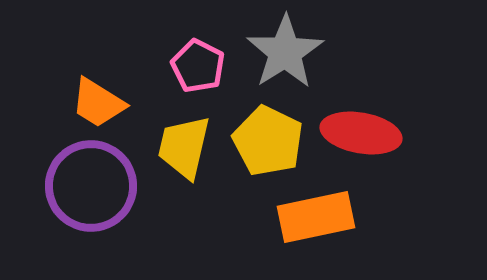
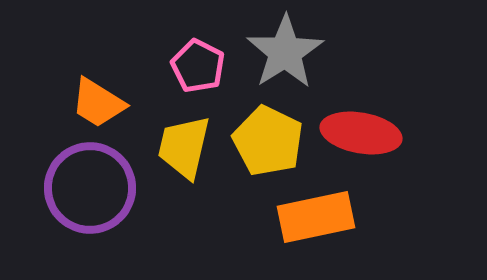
purple circle: moved 1 px left, 2 px down
